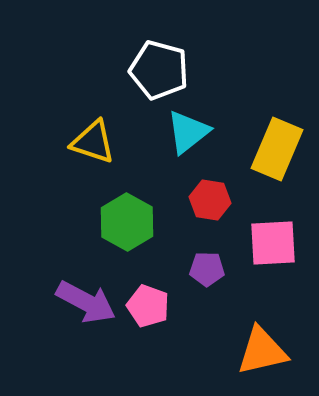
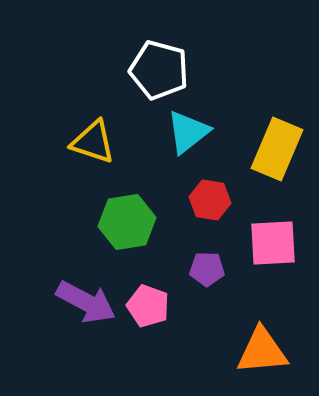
green hexagon: rotated 22 degrees clockwise
orange triangle: rotated 8 degrees clockwise
